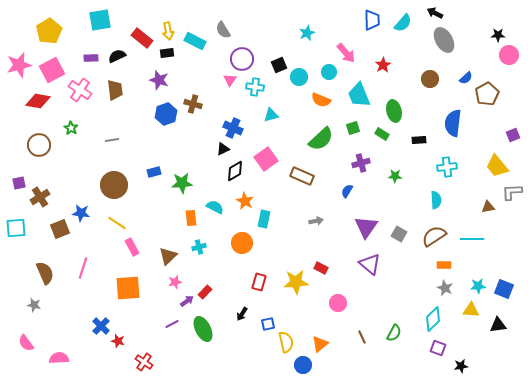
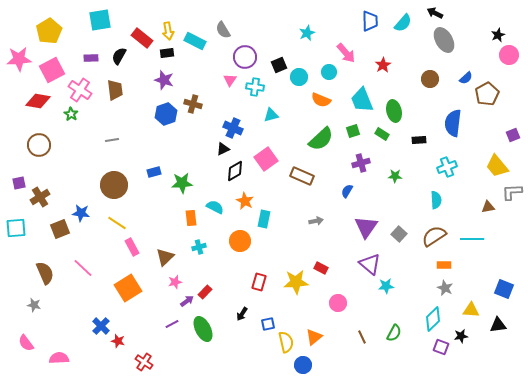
blue trapezoid at (372, 20): moved 2 px left, 1 px down
black star at (498, 35): rotated 24 degrees counterclockwise
black semicircle at (117, 56): moved 2 px right; rotated 36 degrees counterclockwise
purple circle at (242, 59): moved 3 px right, 2 px up
pink star at (19, 65): moved 6 px up; rotated 10 degrees clockwise
purple star at (159, 80): moved 5 px right
cyan trapezoid at (359, 95): moved 3 px right, 5 px down
green star at (71, 128): moved 14 px up
green square at (353, 128): moved 3 px down
cyan cross at (447, 167): rotated 12 degrees counterclockwise
gray square at (399, 234): rotated 14 degrees clockwise
orange circle at (242, 243): moved 2 px left, 2 px up
brown triangle at (168, 256): moved 3 px left, 1 px down
pink line at (83, 268): rotated 65 degrees counterclockwise
cyan star at (478, 286): moved 92 px left
orange square at (128, 288): rotated 28 degrees counterclockwise
orange triangle at (320, 344): moved 6 px left, 7 px up
purple square at (438, 348): moved 3 px right, 1 px up
black star at (461, 366): moved 30 px up
